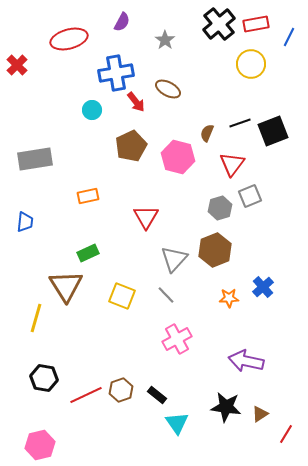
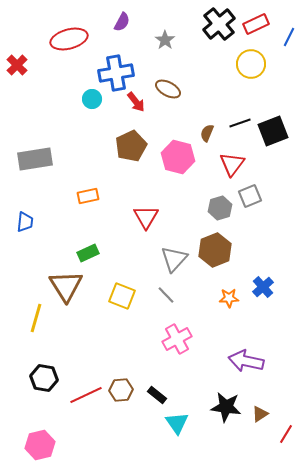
red rectangle at (256, 24): rotated 15 degrees counterclockwise
cyan circle at (92, 110): moved 11 px up
brown hexagon at (121, 390): rotated 15 degrees clockwise
